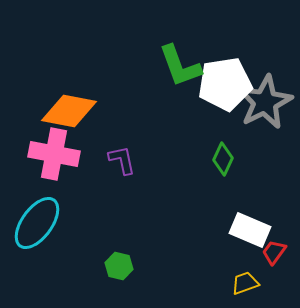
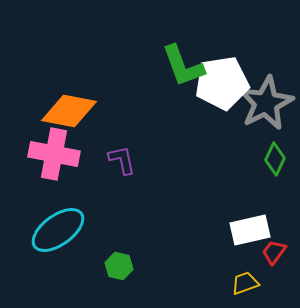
green L-shape: moved 3 px right
white pentagon: moved 3 px left, 1 px up
gray star: moved 1 px right, 1 px down
green diamond: moved 52 px right
cyan ellipse: moved 21 px right, 7 px down; rotated 18 degrees clockwise
white rectangle: rotated 36 degrees counterclockwise
